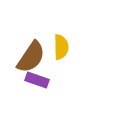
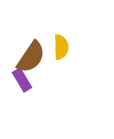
purple rectangle: moved 15 px left; rotated 40 degrees clockwise
